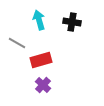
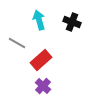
black cross: rotated 12 degrees clockwise
red rectangle: rotated 25 degrees counterclockwise
purple cross: moved 1 px down
